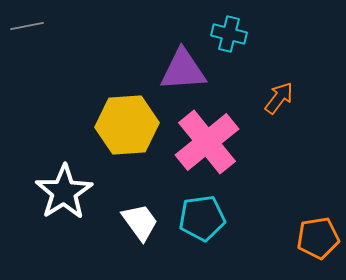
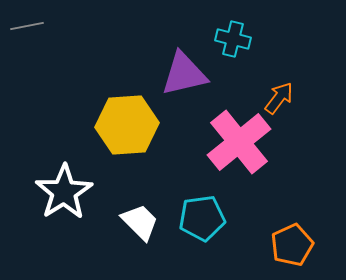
cyan cross: moved 4 px right, 5 px down
purple triangle: moved 1 px right, 4 px down; rotated 9 degrees counterclockwise
pink cross: moved 32 px right
white trapezoid: rotated 9 degrees counterclockwise
orange pentagon: moved 26 px left, 7 px down; rotated 15 degrees counterclockwise
